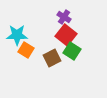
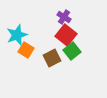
cyan star: rotated 20 degrees counterclockwise
green square: rotated 18 degrees clockwise
